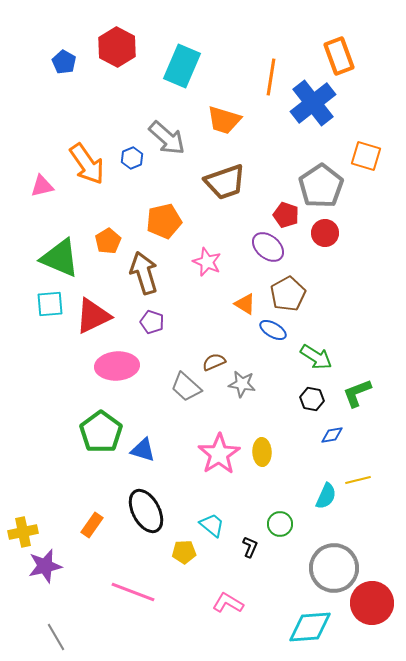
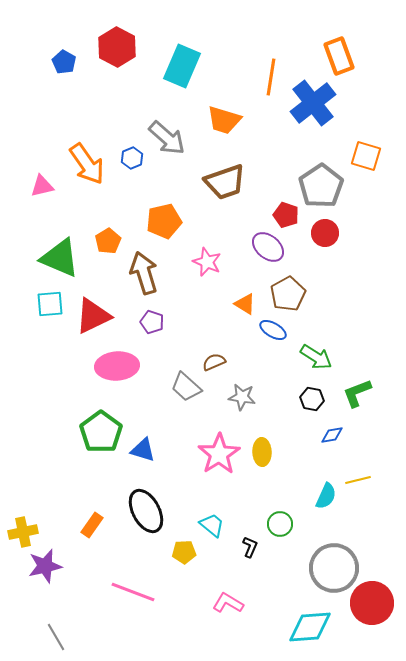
gray star at (242, 384): moved 13 px down
